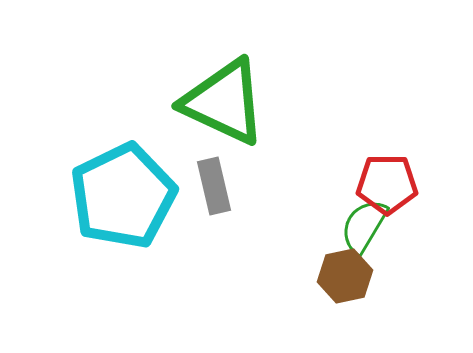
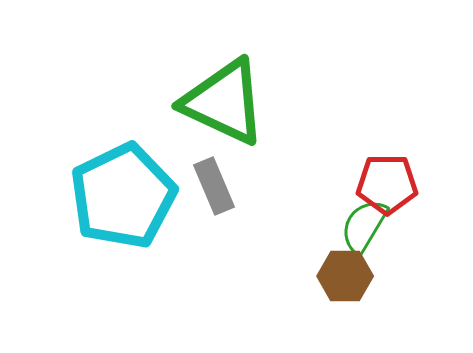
gray rectangle: rotated 10 degrees counterclockwise
brown hexagon: rotated 12 degrees clockwise
